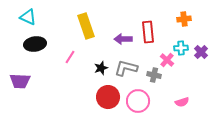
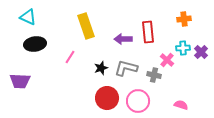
cyan cross: moved 2 px right
red circle: moved 1 px left, 1 px down
pink semicircle: moved 1 px left, 3 px down; rotated 144 degrees counterclockwise
